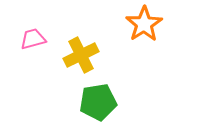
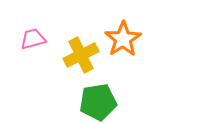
orange star: moved 21 px left, 15 px down
